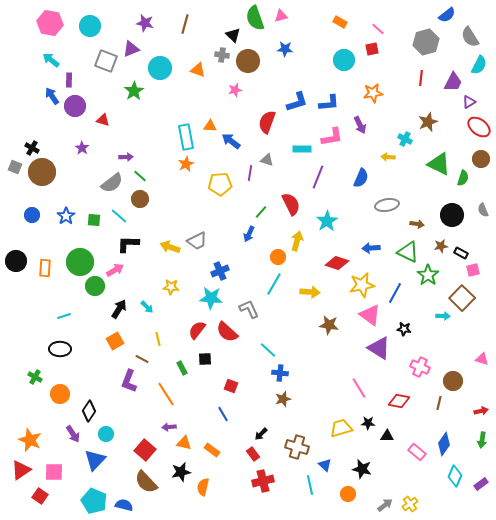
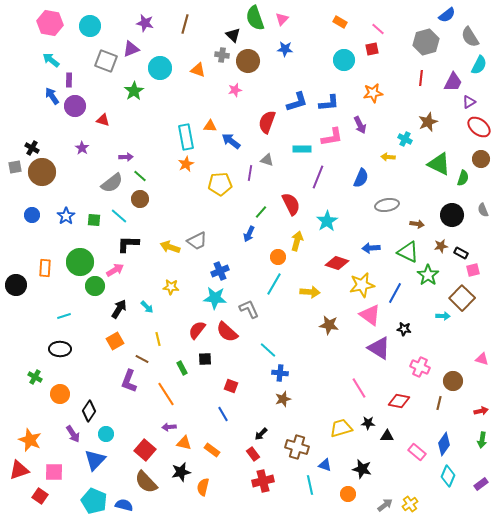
pink triangle at (281, 16): moved 1 px right, 3 px down; rotated 32 degrees counterclockwise
gray square at (15, 167): rotated 32 degrees counterclockwise
black circle at (16, 261): moved 24 px down
cyan star at (211, 298): moved 4 px right
blue triangle at (325, 465): rotated 24 degrees counterclockwise
red triangle at (21, 470): moved 2 px left; rotated 15 degrees clockwise
cyan diamond at (455, 476): moved 7 px left
